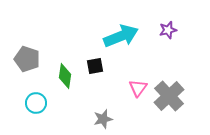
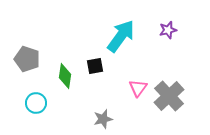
cyan arrow: rotated 32 degrees counterclockwise
